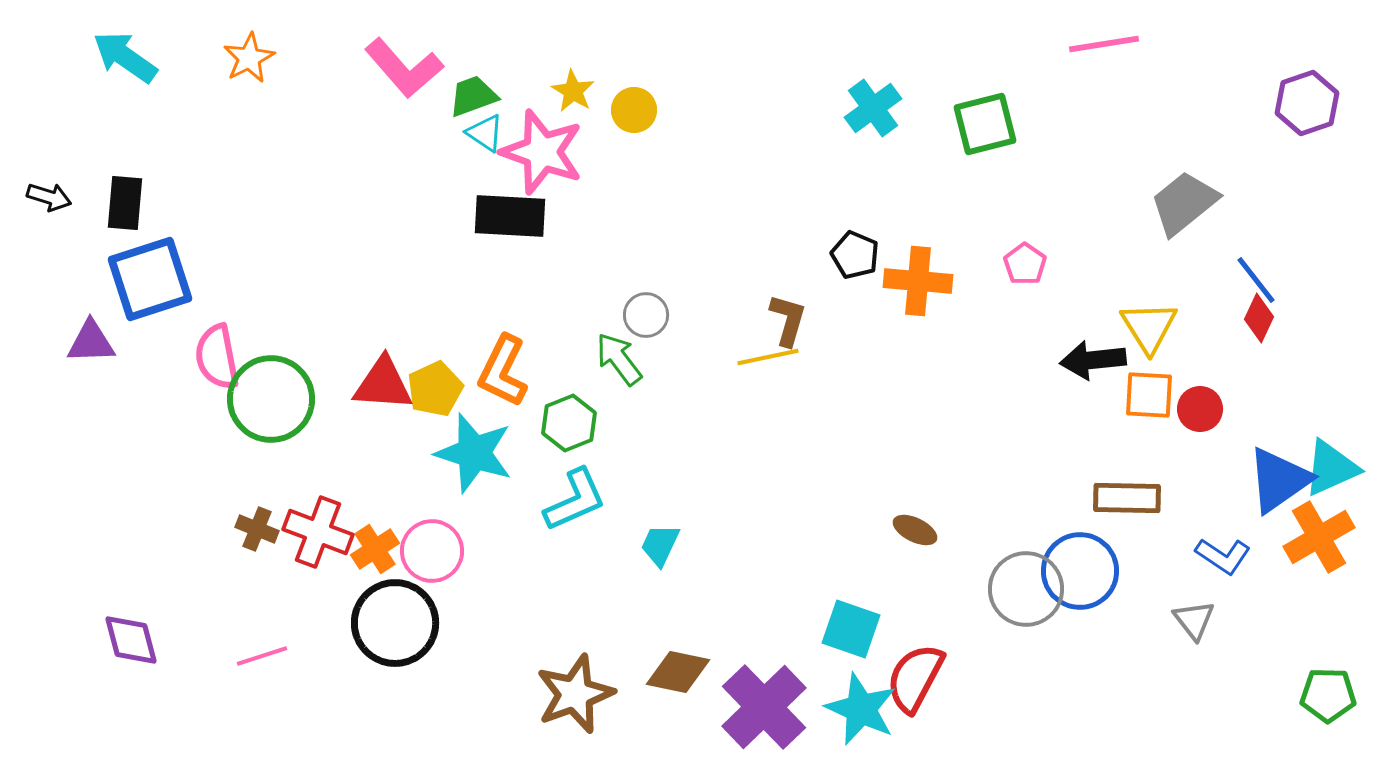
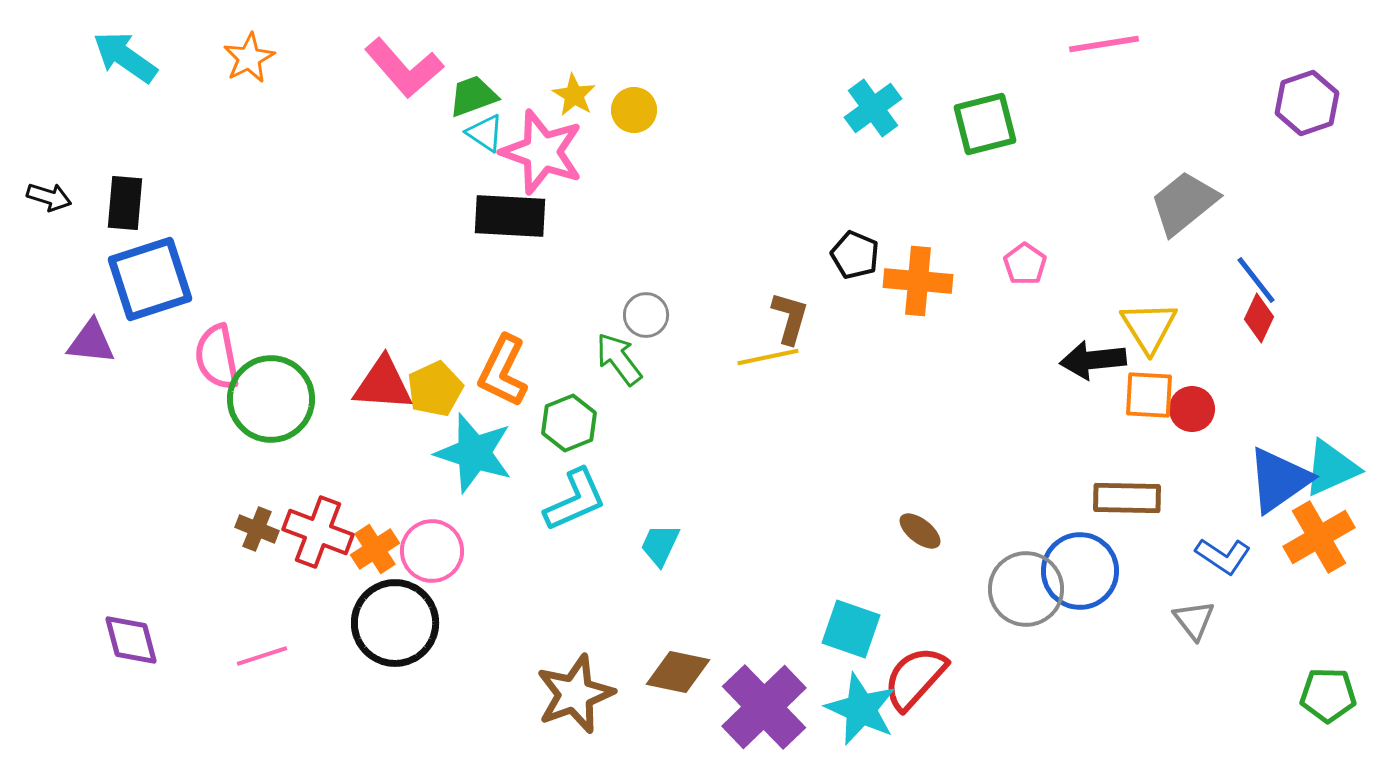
yellow star at (573, 91): moved 1 px right, 4 px down
brown L-shape at (788, 320): moved 2 px right, 2 px up
purple triangle at (91, 342): rotated 8 degrees clockwise
red circle at (1200, 409): moved 8 px left
brown ellipse at (915, 530): moved 5 px right, 1 px down; rotated 12 degrees clockwise
red semicircle at (915, 678): rotated 14 degrees clockwise
